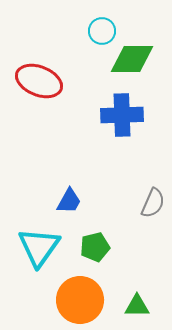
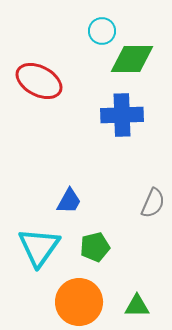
red ellipse: rotated 6 degrees clockwise
orange circle: moved 1 px left, 2 px down
